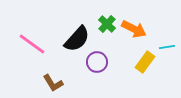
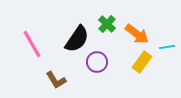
orange arrow: moved 3 px right, 5 px down; rotated 10 degrees clockwise
black semicircle: rotated 8 degrees counterclockwise
pink line: rotated 24 degrees clockwise
yellow rectangle: moved 3 px left
brown L-shape: moved 3 px right, 3 px up
